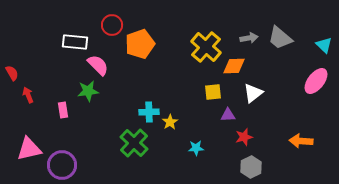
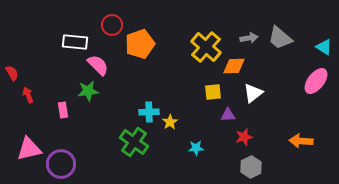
cyan triangle: moved 2 px down; rotated 12 degrees counterclockwise
green cross: moved 1 px up; rotated 8 degrees counterclockwise
purple circle: moved 1 px left, 1 px up
